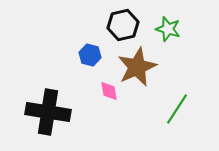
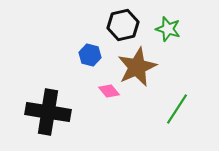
pink diamond: rotated 30 degrees counterclockwise
